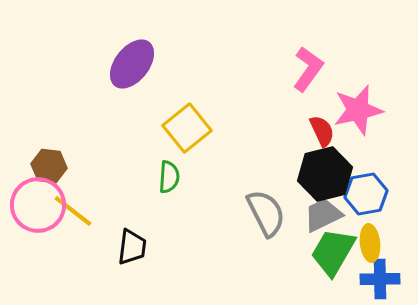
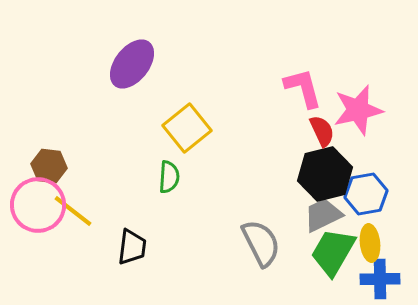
pink L-shape: moved 5 px left, 19 px down; rotated 51 degrees counterclockwise
gray semicircle: moved 5 px left, 30 px down
